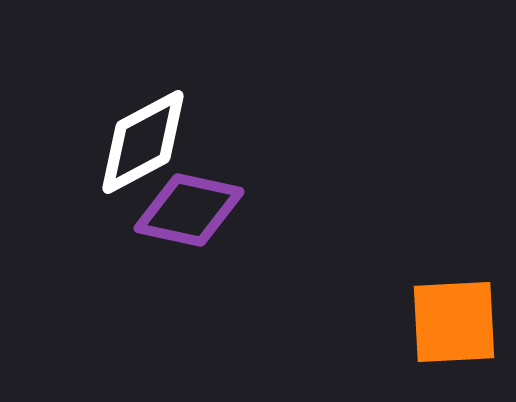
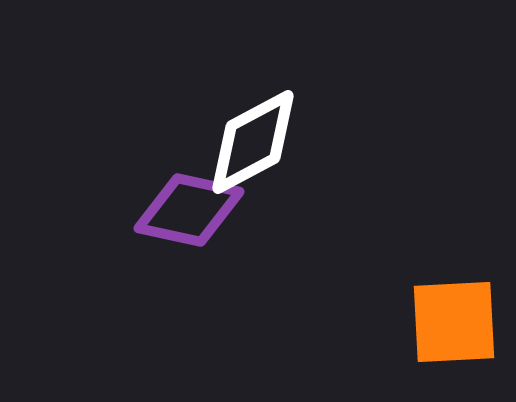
white diamond: moved 110 px right
